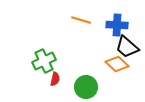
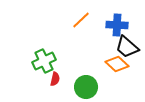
orange line: rotated 60 degrees counterclockwise
